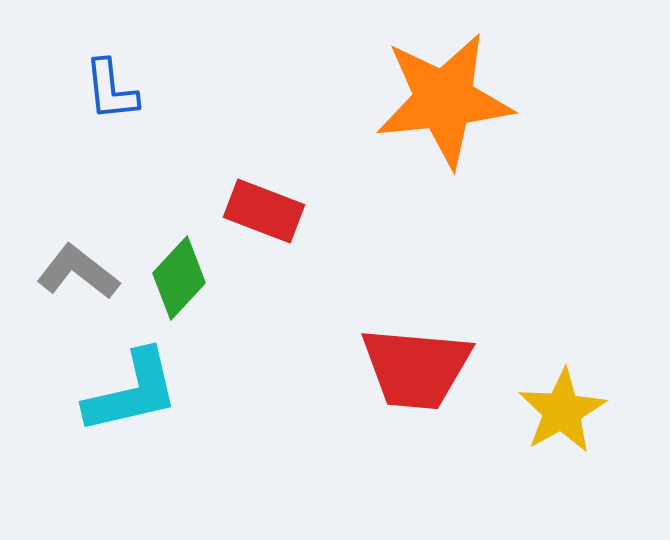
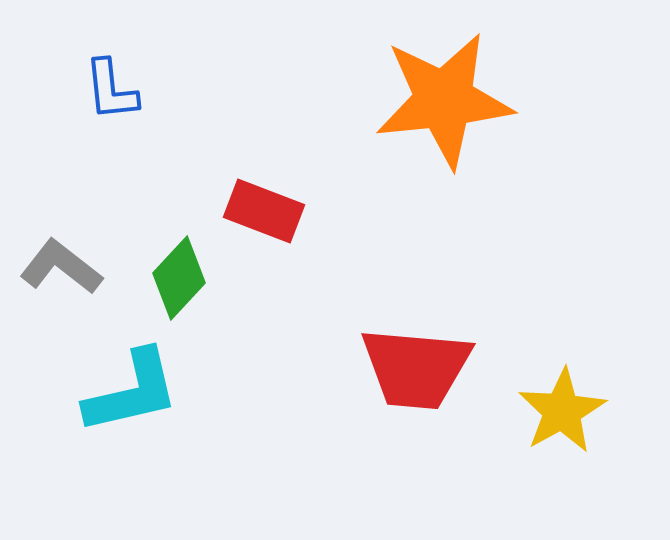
gray L-shape: moved 17 px left, 5 px up
